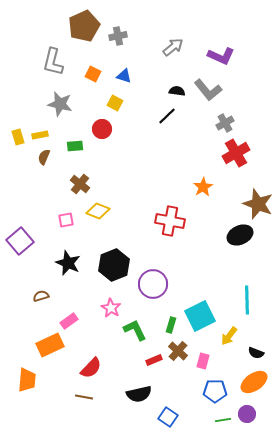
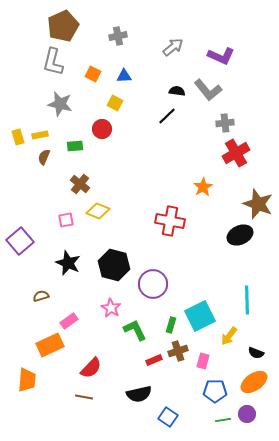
brown pentagon at (84, 26): moved 21 px left
blue triangle at (124, 76): rotated 21 degrees counterclockwise
gray cross at (225, 123): rotated 24 degrees clockwise
black hexagon at (114, 265): rotated 24 degrees counterclockwise
brown cross at (178, 351): rotated 30 degrees clockwise
